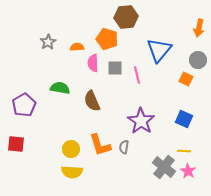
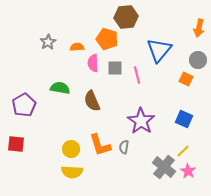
yellow line: moved 1 px left; rotated 48 degrees counterclockwise
